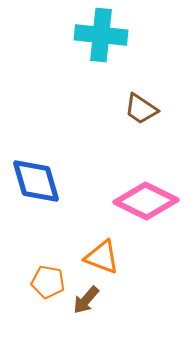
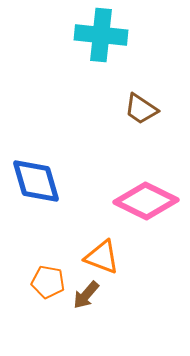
brown arrow: moved 5 px up
